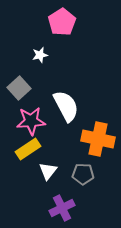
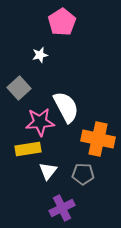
white semicircle: moved 1 px down
pink star: moved 9 px right, 1 px down
yellow rectangle: rotated 25 degrees clockwise
